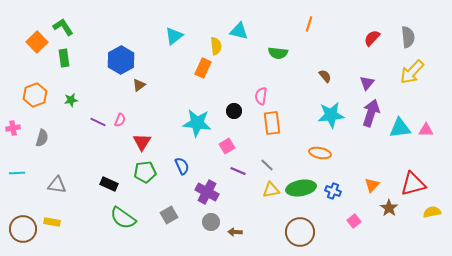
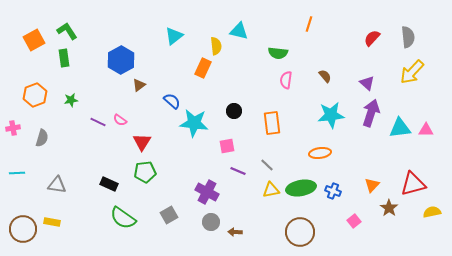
green L-shape at (63, 27): moved 4 px right, 4 px down
orange square at (37, 42): moved 3 px left, 2 px up; rotated 15 degrees clockwise
purple triangle at (367, 83): rotated 28 degrees counterclockwise
pink semicircle at (261, 96): moved 25 px right, 16 px up
pink semicircle at (120, 120): rotated 104 degrees clockwise
cyan star at (197, 123): moved 3 px left
pink square at (227, 146): rotated 21 degrees clockwise
orange ellipse at (320, 153): rotated 20 degrees counterclockwise
blue semicircle at (182, 166): moved 10 px left, 65 px up; rotated 24 degrees counterclockwise
